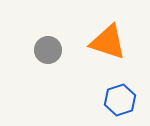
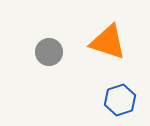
gray circle: moved 1 px right, 2 px down
